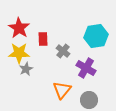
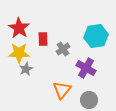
gray cross: moved 2 px up; rotated 16 degrees clockwise
